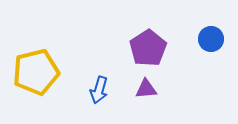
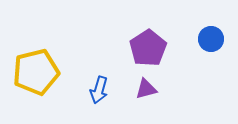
purple triangle: rotated 10 degrees counterclockwise
